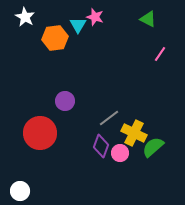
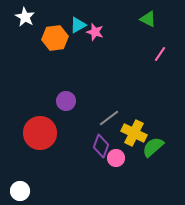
pink star: moved 15 px down
cyan triangle: rotated 30 degrees clockwise
purple circle: moved 1 px right
pink circle: moved 4 px left, 5 px down
